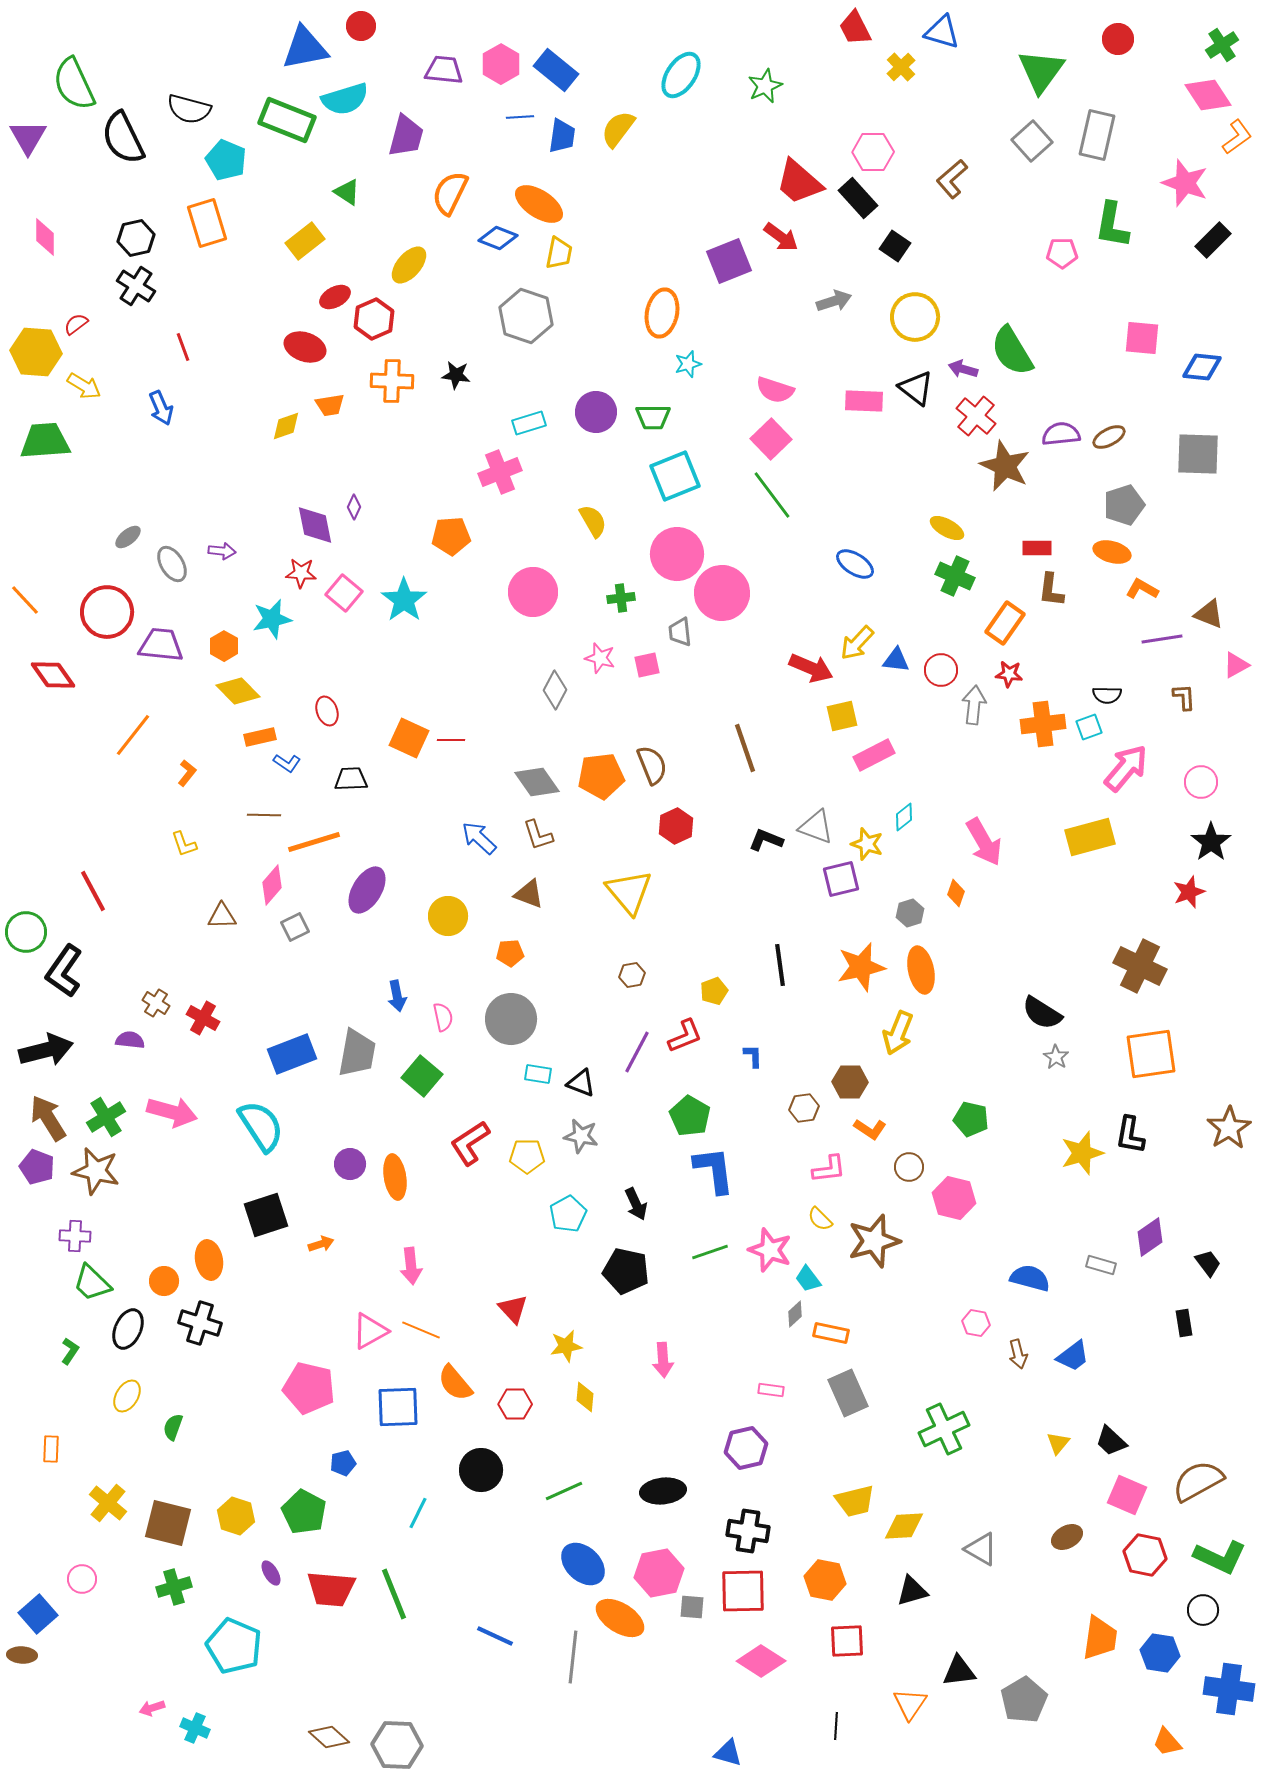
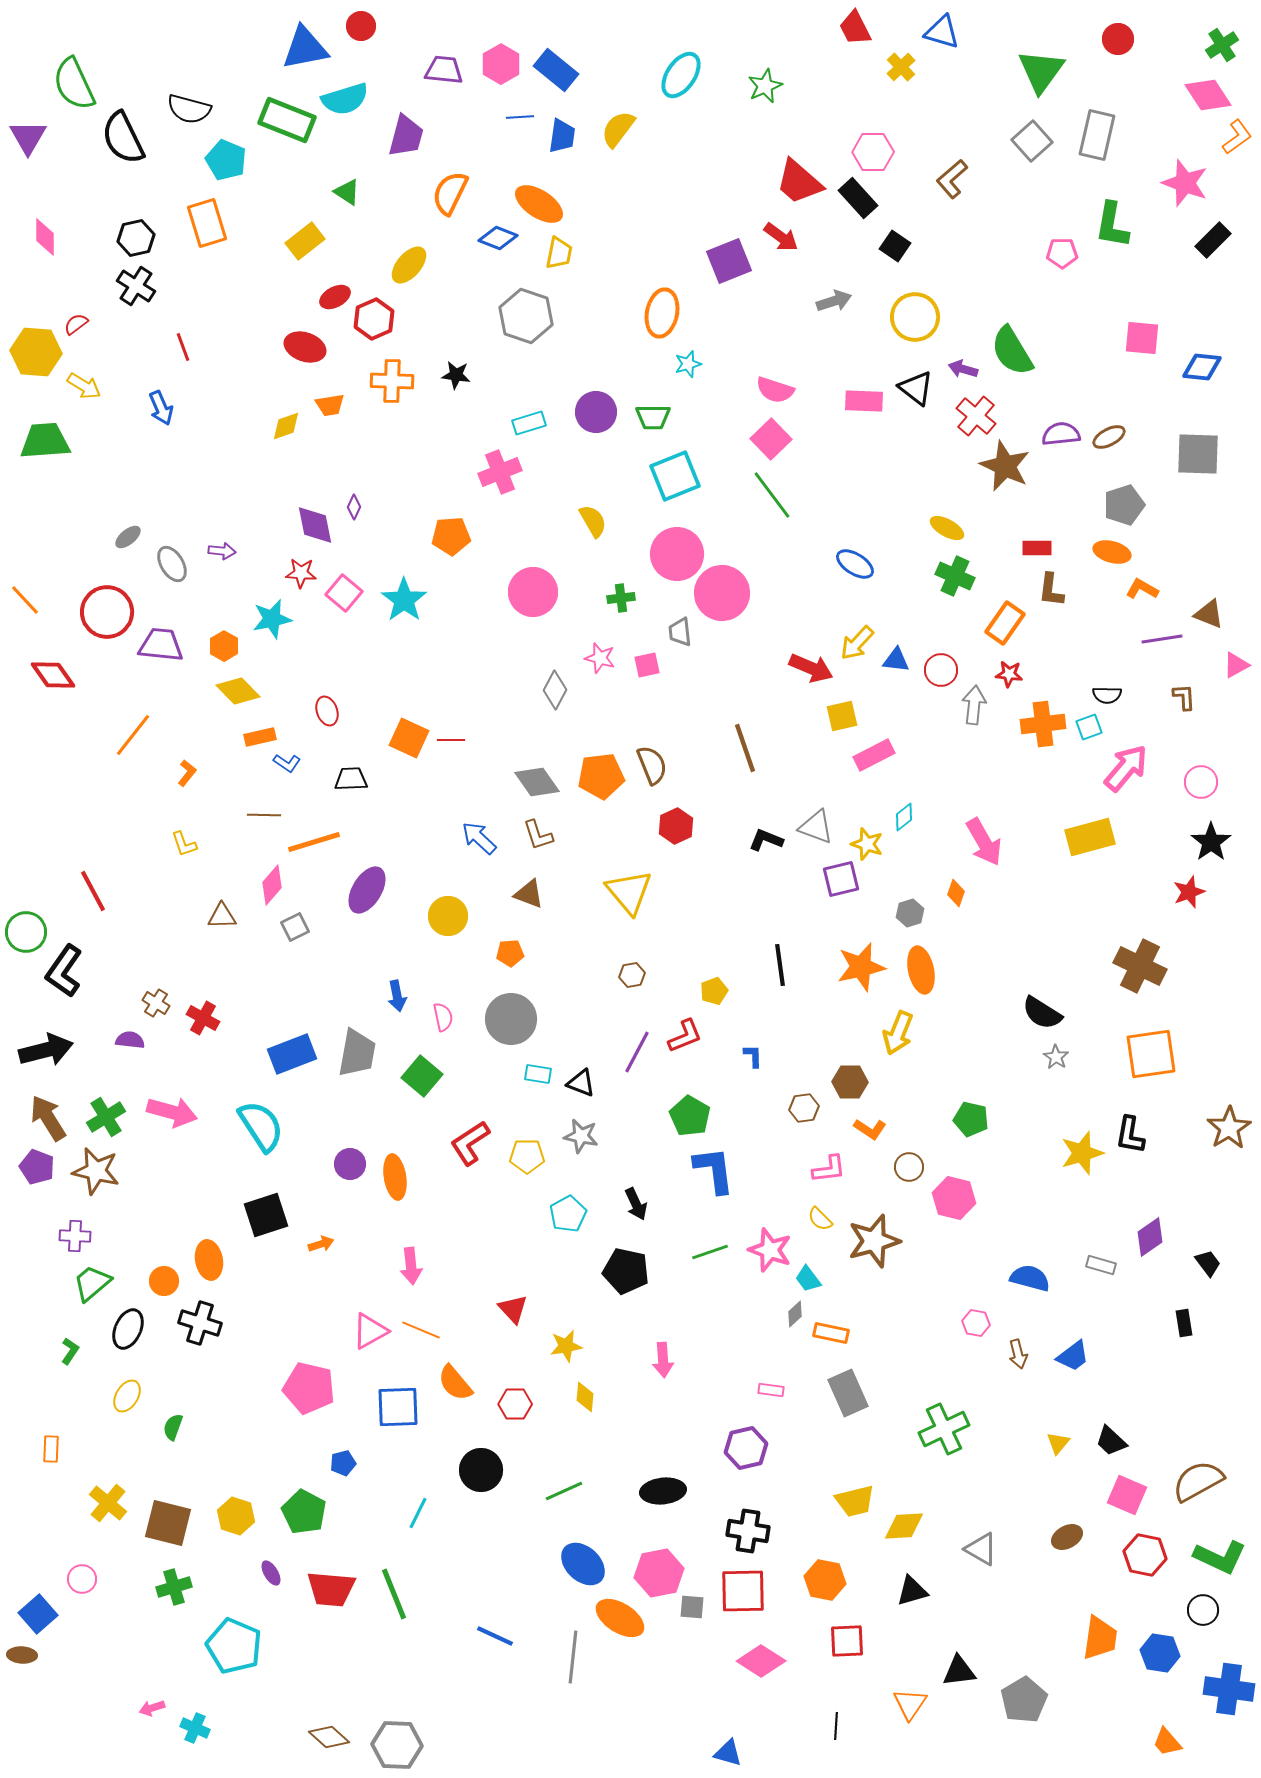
green trapezoid at (92, 1283): rotated 96 degrees clockwise
